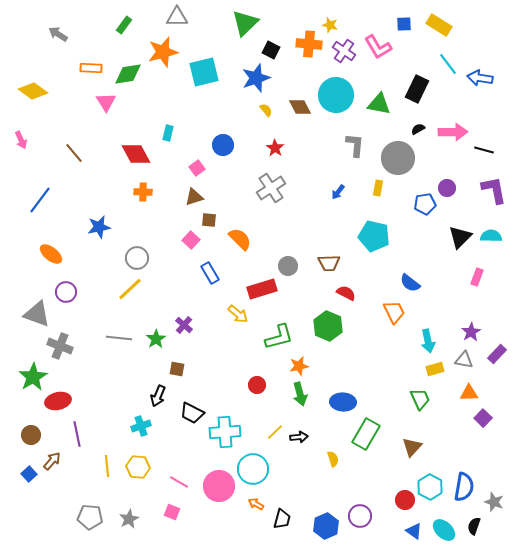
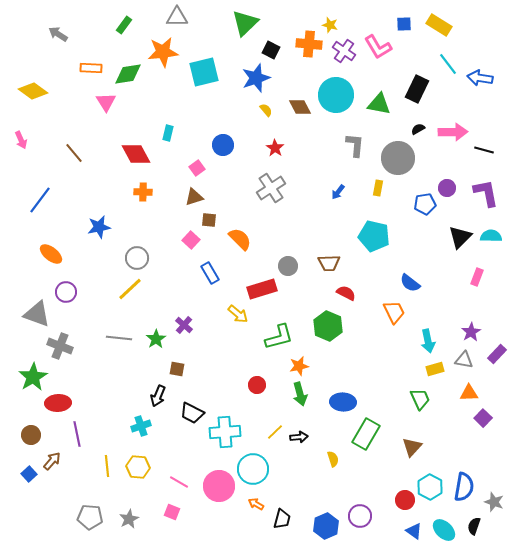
orange star at (163, 52): rotated 8 degrees clockwise
purple L-shape at (494, 190): moved 8 px left, 3 px down
red ellipse at (58, 401): moved 2 px down; rotated 10 degrees clockwise
